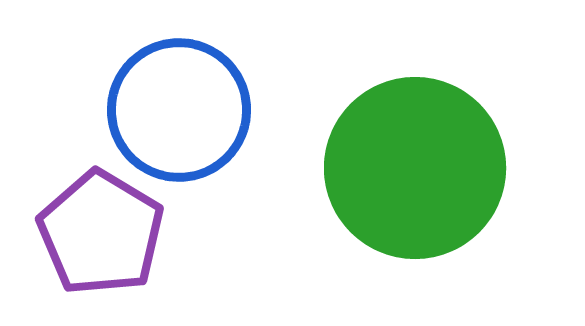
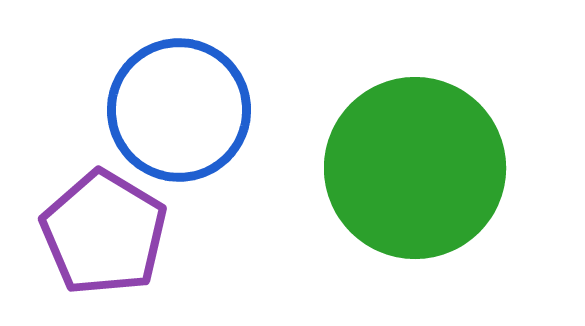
purple pentagon: moved 3 px right
